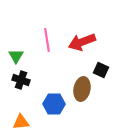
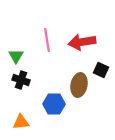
red arrow: rotated 12 degrees clockwise
brown ellipse: moved 3 px left, 4 px up
